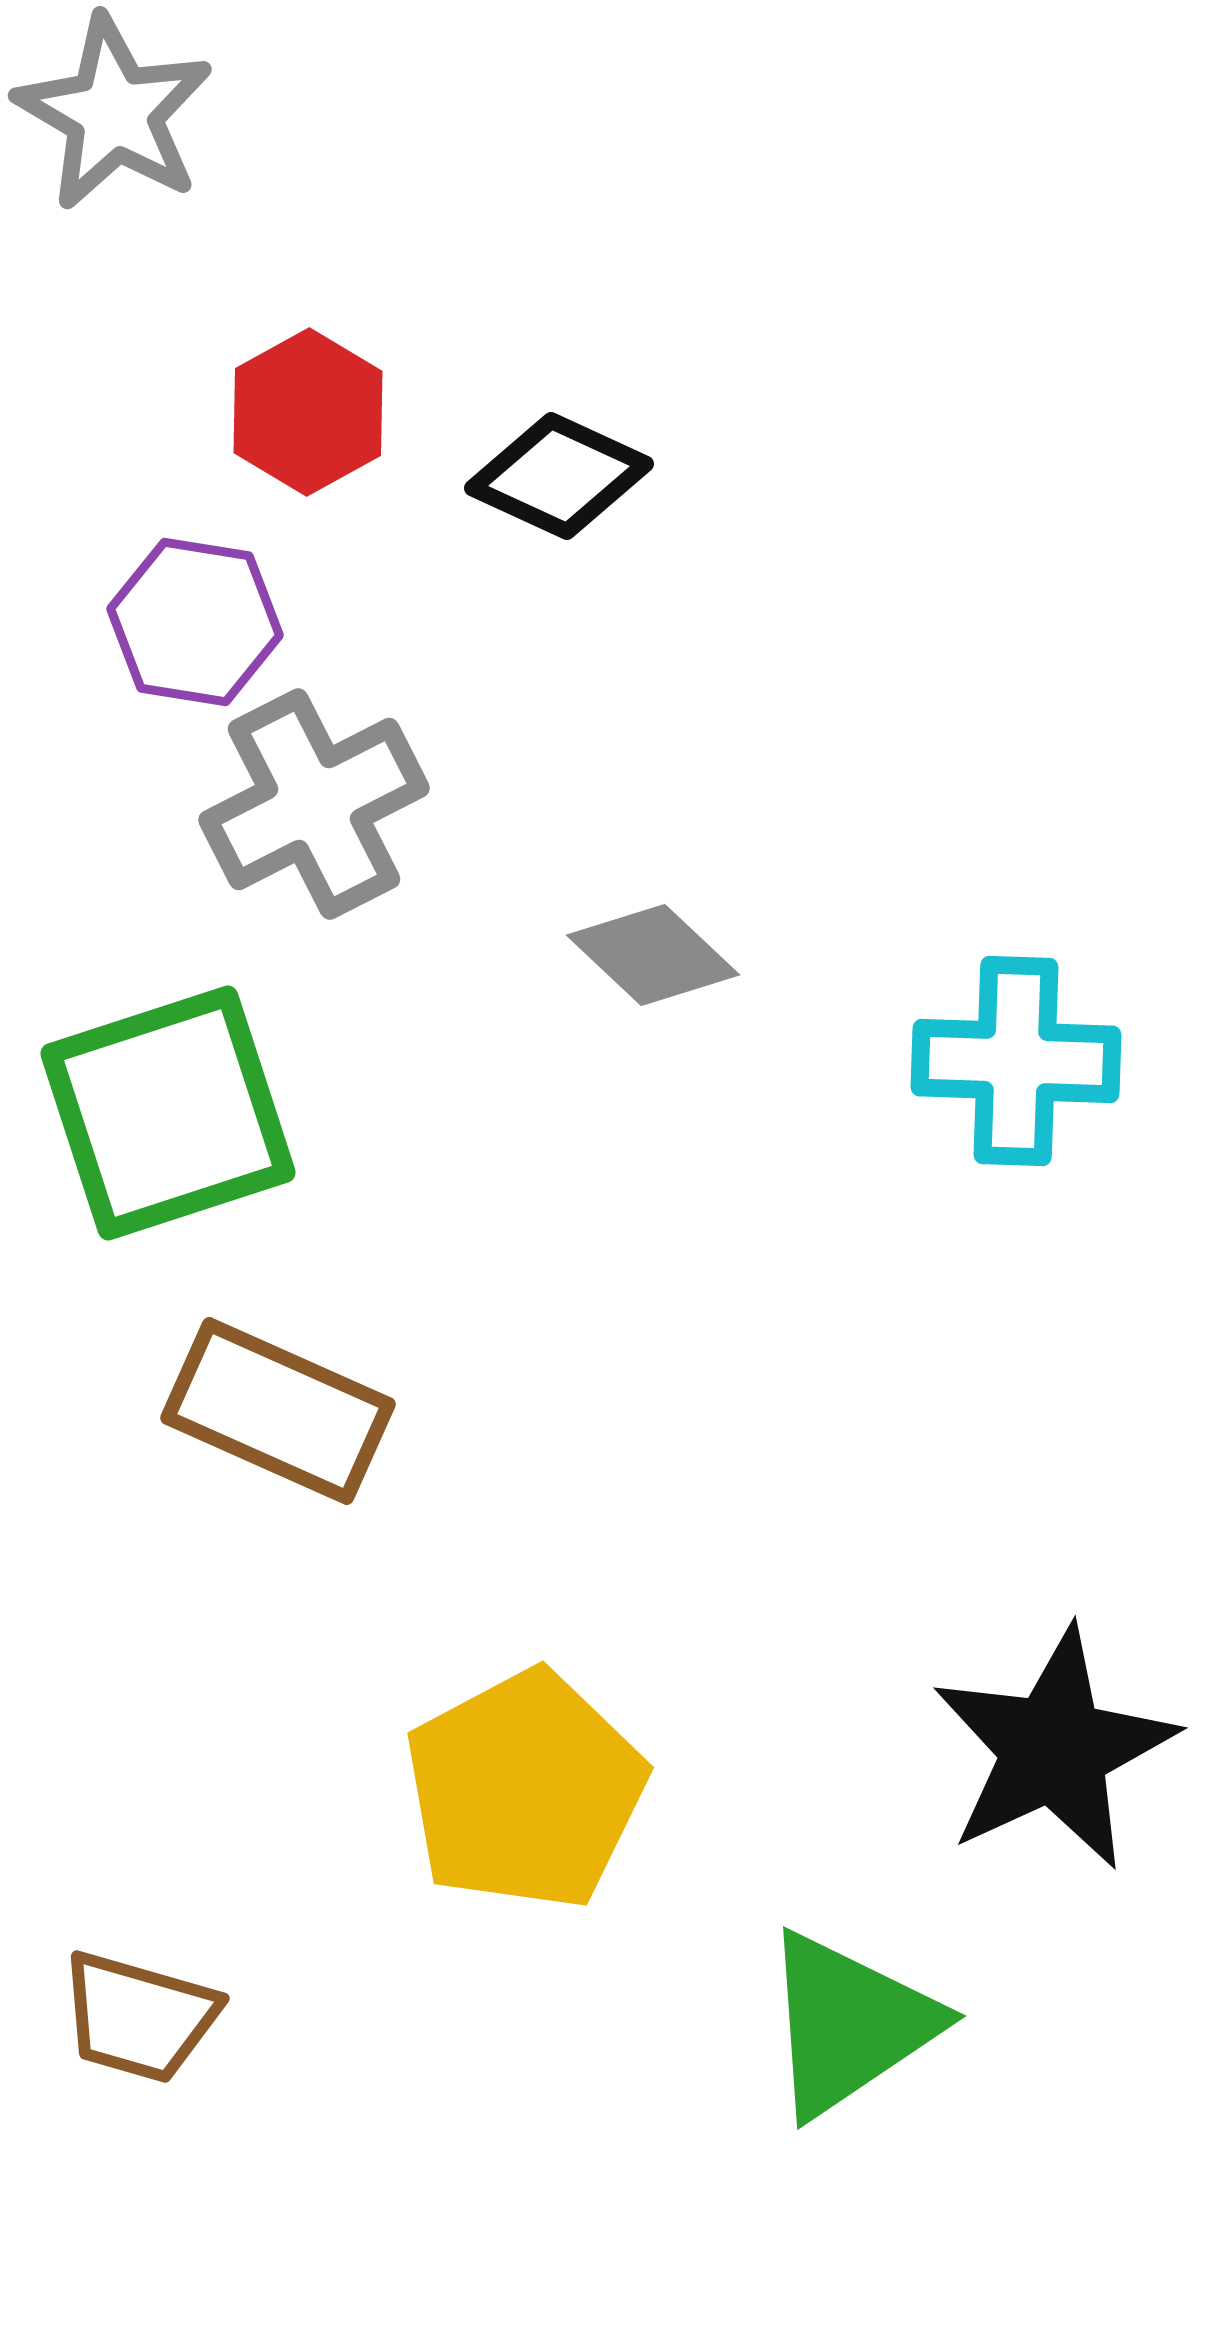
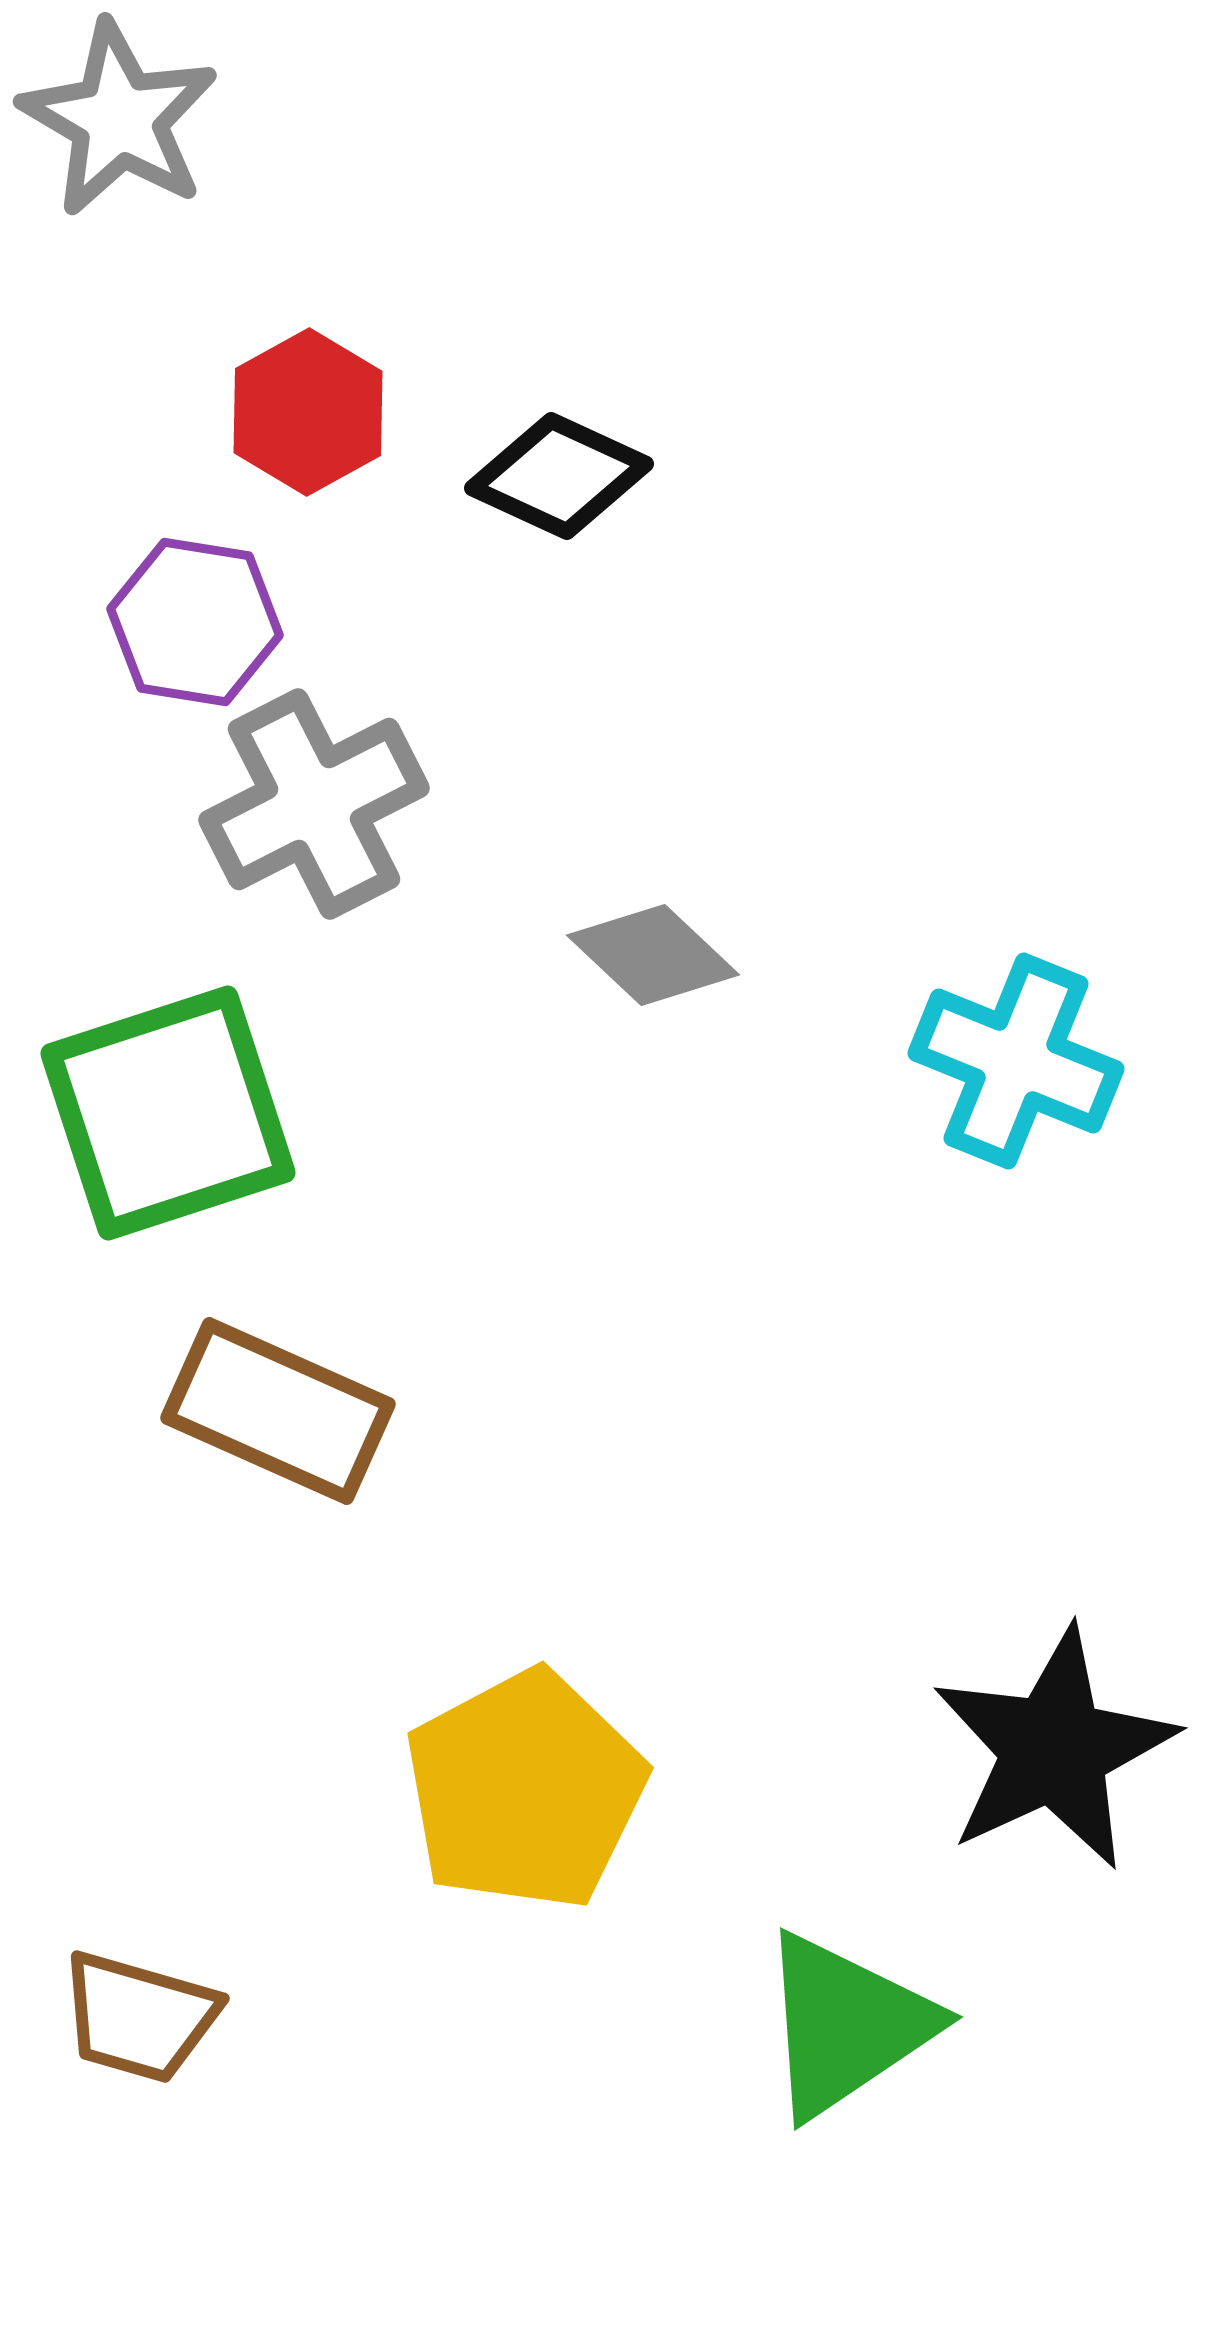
gray star: moved 5 px right, 6 px down
cyan cross: rotated 20 degrees clockwise
green triangle: moved 3 px left, 1 px down
